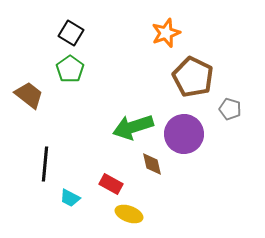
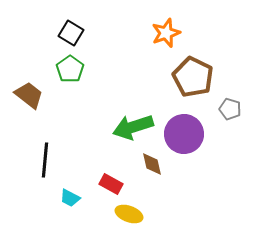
black line: moved 4 px up
